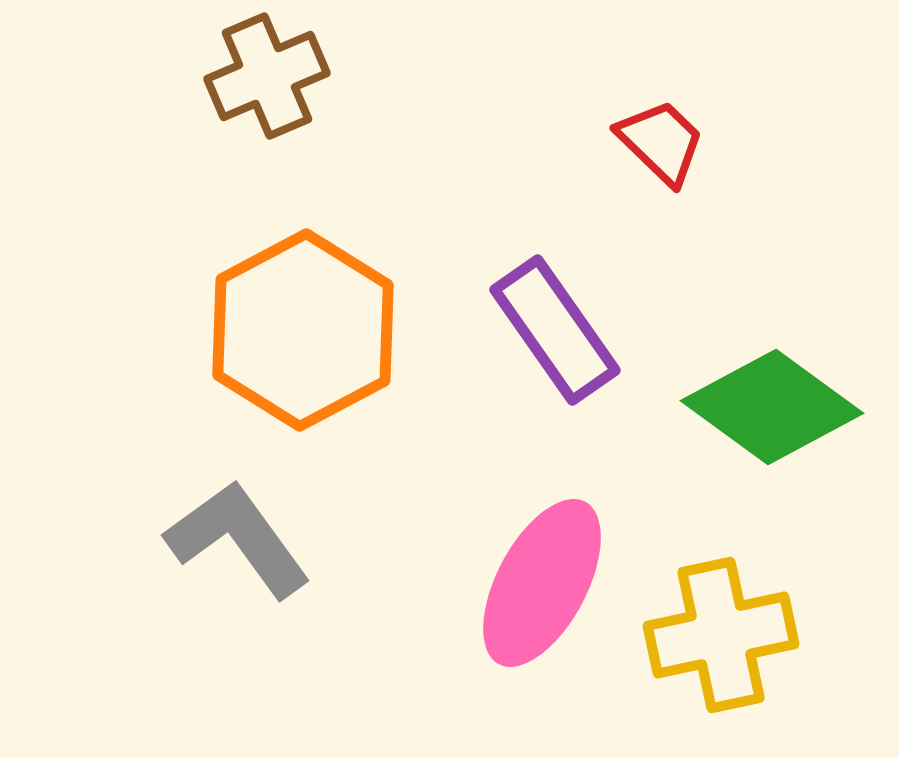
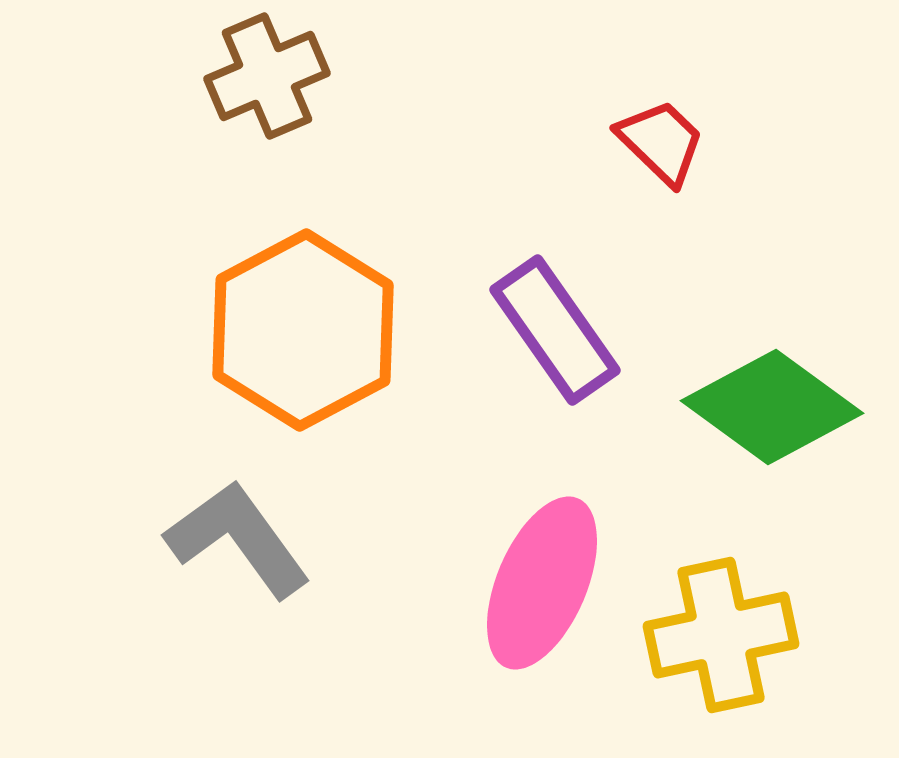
pink ellipse: rotated 5 degrees counterclockwise
